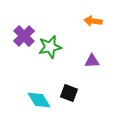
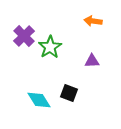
green star: rotated 20 degrees counterclockwise
